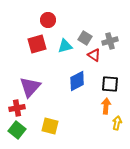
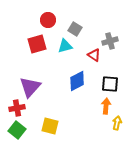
gray square: moved 10 px left, 9 px up
